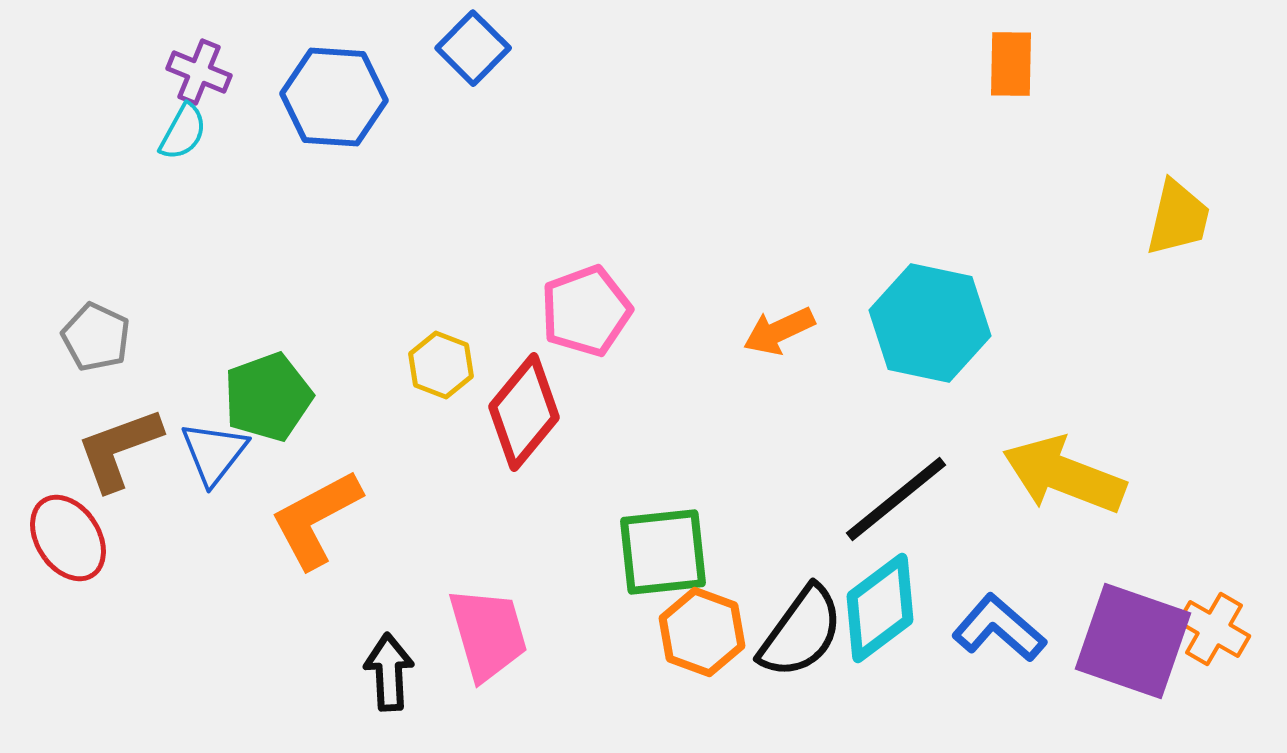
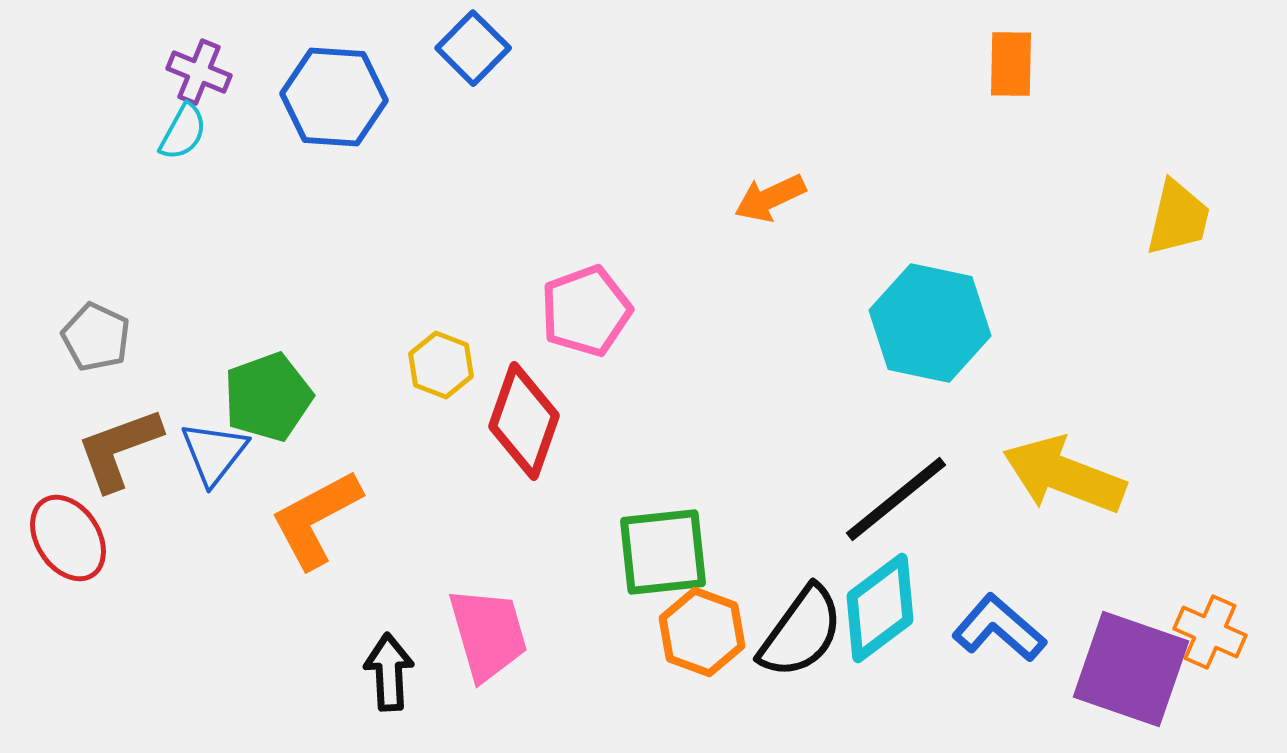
orange arrow: moved 9 px left, 133 px up
red diamond: moved 9 px down; rotated 20 degrees counterclockwise
orange cross: moved 4 px left, 3 px down; rotated 6 degrees counterclockwise
purple square: moved 2 px left, 28 px down
